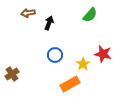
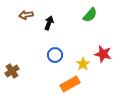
brown arrow: moved 2 px left, 2 px down
brown cross: moved 3 px up
